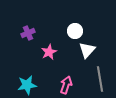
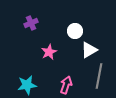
purple cross: moved 3 px right, 10 px up
white triangle: moved 2 px right; rotated 18 degrees clockwise
gray line: moved 1 px left, 3 px up; rotated 20 degrees clockwise
